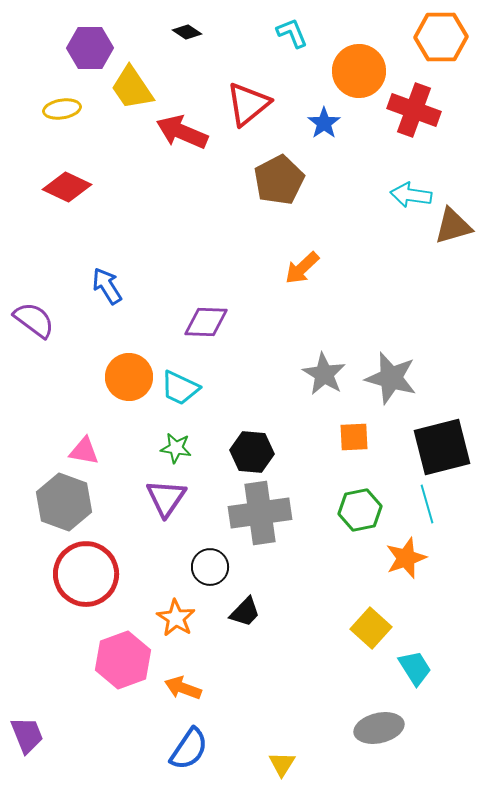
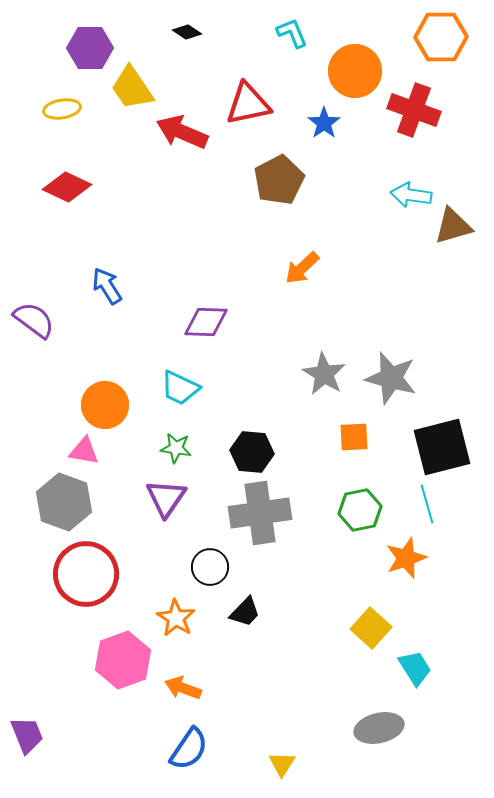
orange circle at (359, 71): moved 4 px left
red triangle at (248, 104): rotated 27 degrees clockwise
orange circle at (129, 377): moved 24 px left, 28 px down
